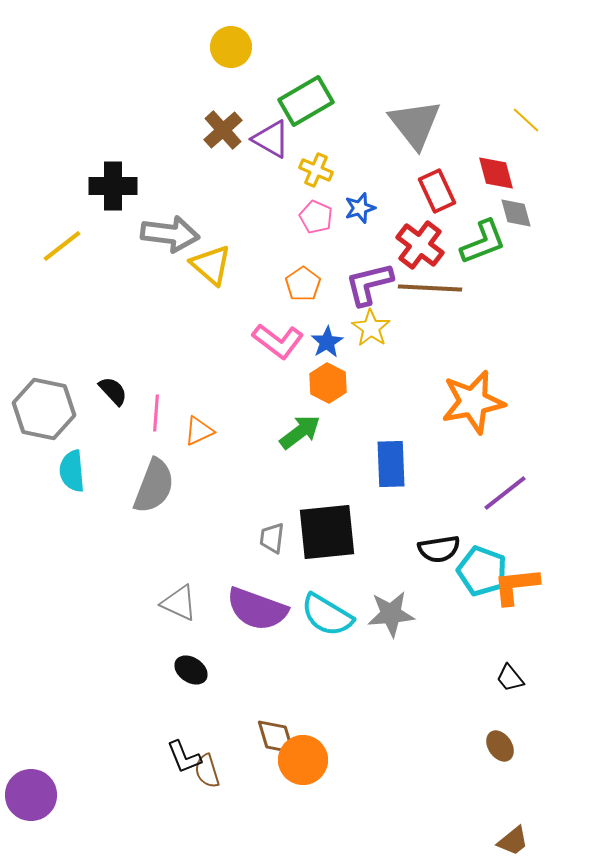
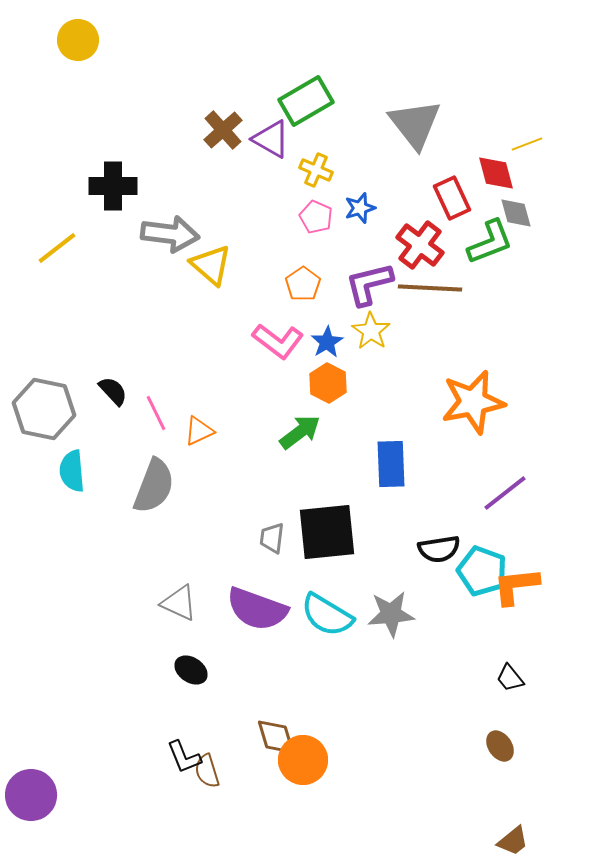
yellow circle at (231, 47): moved 153 px left, 7 px up
yellow line at (526, 120): moved 1 px right, 24 px down; rotated 64 degrees counterclockwise
red rectangle at (437, 191): moved 15 px right, 7 px down
green L-shape at (483, 242): moved 7 px right
yellow line at (62, 246): moved 5 px left, 2 px down
yellow star at (371, 328): moved 3 px down
pink line at (156, 413): rotated 30 degrees counterclockwise
